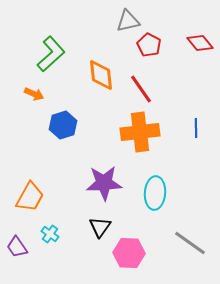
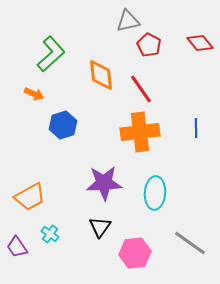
orange trapezoid: rotated 32 degrees clockwise
pink hexagon: moved 6 px right; rotated 8 degrees counterclockwise
